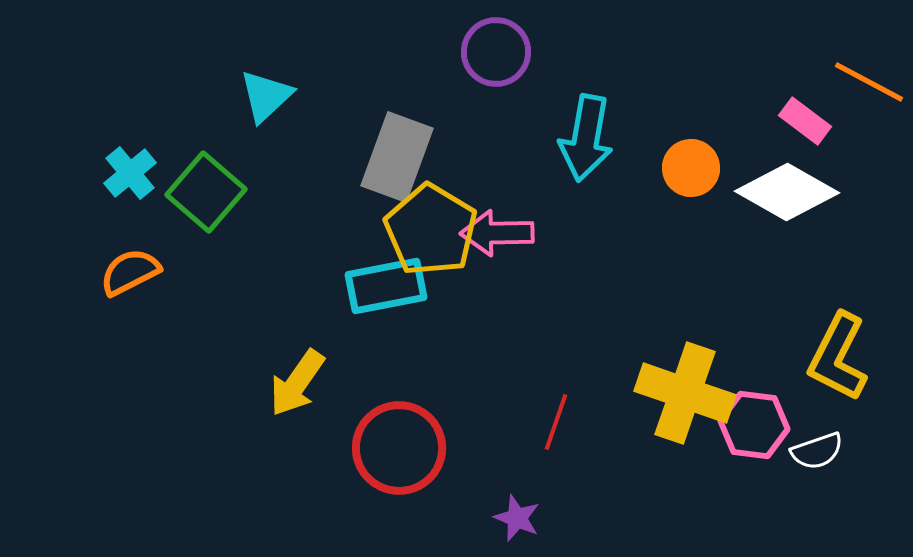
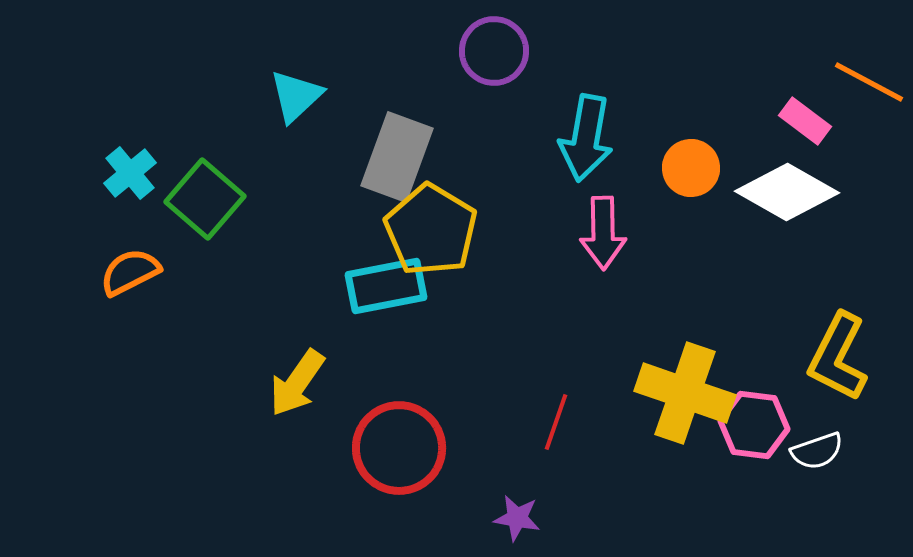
purple circle: moved 2 px left, 1 px up
cyan triangle: moved 30 px right
green square: moved 1 px left, 7 px down
pink arrow: moved 106 px right; rotated 90 degrees counterclockwise
purple star: rotated 12 degrees counterclockwise
